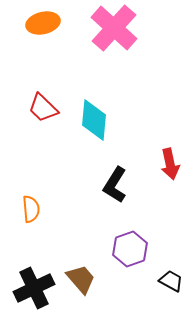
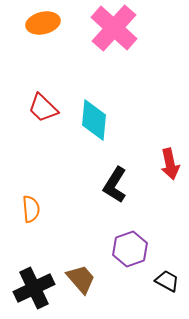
black trapezoid: moved 4 px left
